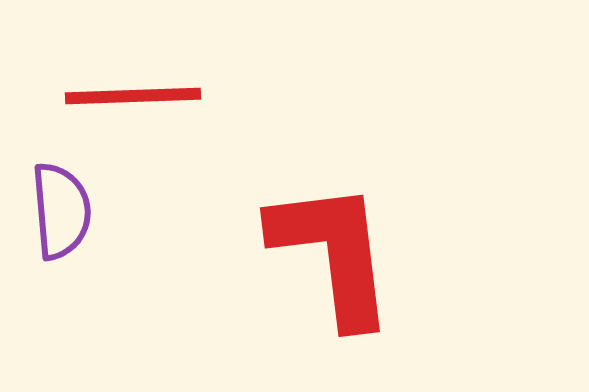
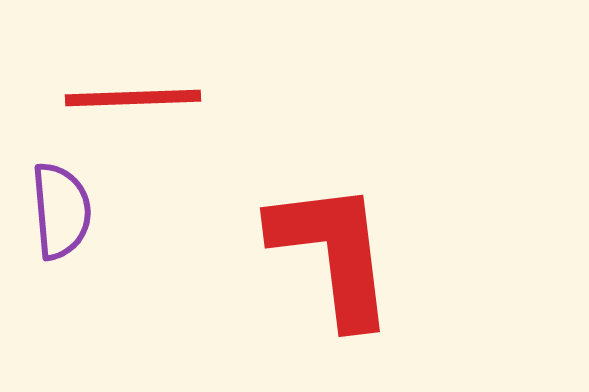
red line: moved 2 px down
